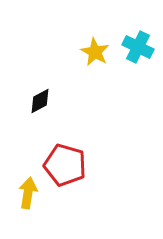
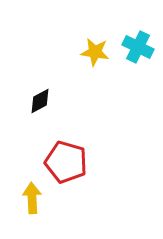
yellow star: rotated 20 degrees counterclockwise
red pentagon: moved 1 px right, 3 px up
yellow arrow: moved 4 px right, 5 px down; rotated 12 degrees counterclockwise
